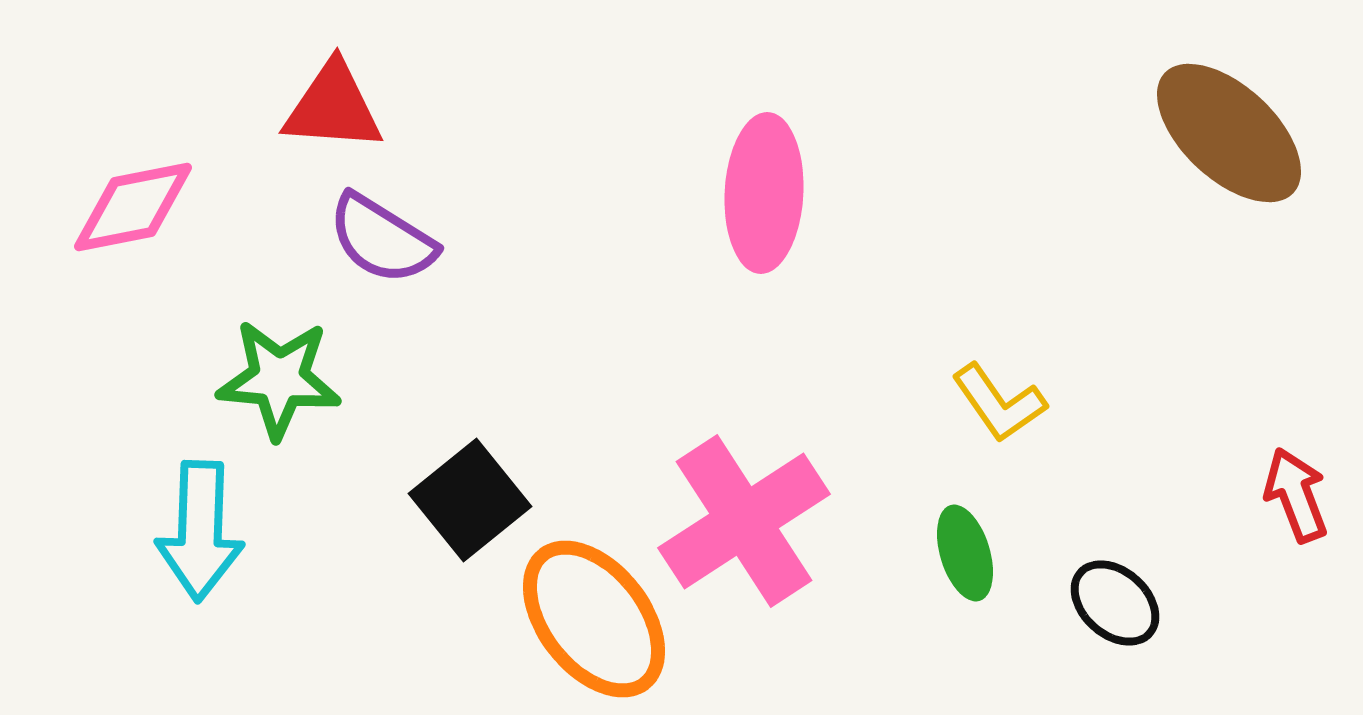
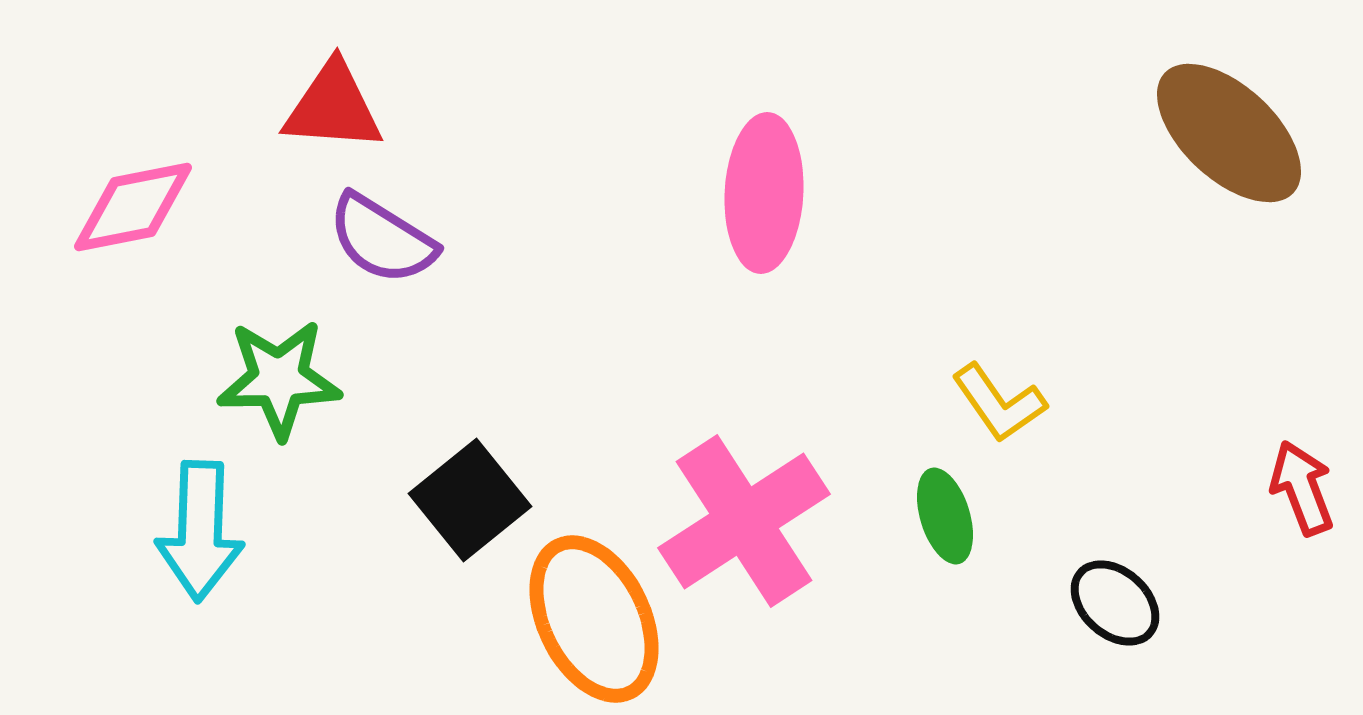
green star: rotated 6 degrees counterclockwise
red arrow: moved 6 px right, 7 px up
green ellipse: moved 20 px left, 37 px up
orange ellipse: rotated 12 degrees clockwise
